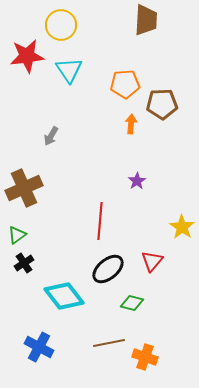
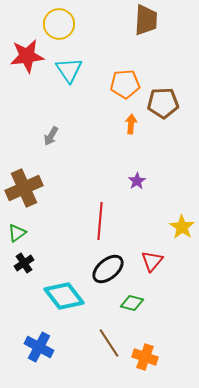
yellow circle: moved 2 px left, 1 px up
brown pentagon: moved 1 px right, 1 px up
green triangle: moved 2 px up
brown line: rotated 68 degrees clockwise
